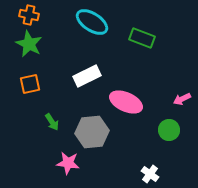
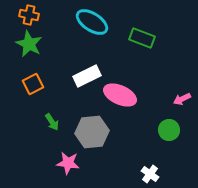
orange square: moved 3 px right; rotated 15 degrees counterclockwise
pink ellipse: moved 6 px left, 7 px up
